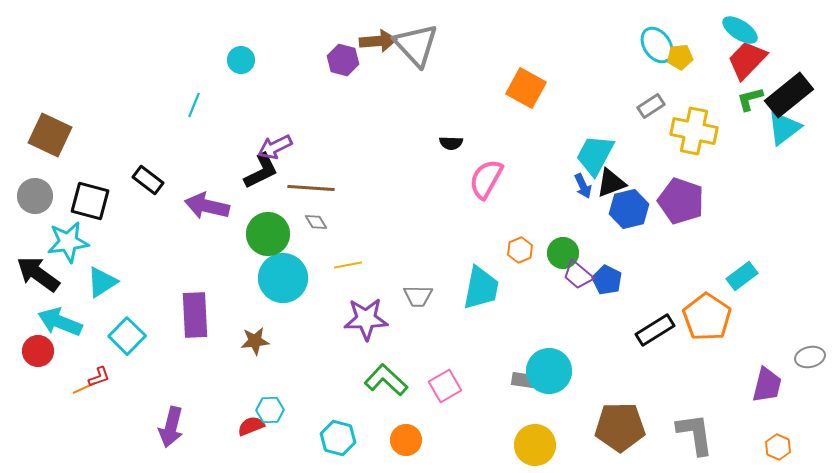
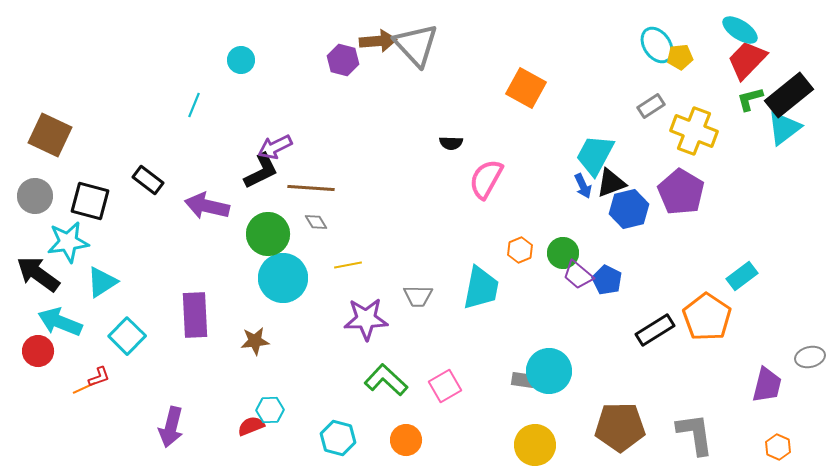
yellow cross at (694, 131): rotated 9 degrees clockwise
purple pentagon at (681, 201): moved 9 px up; rotated 12 degrees clockwise
